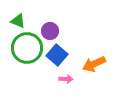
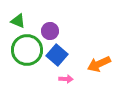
green circle: moved 2 px down
orange arrow: moved 5 px right
